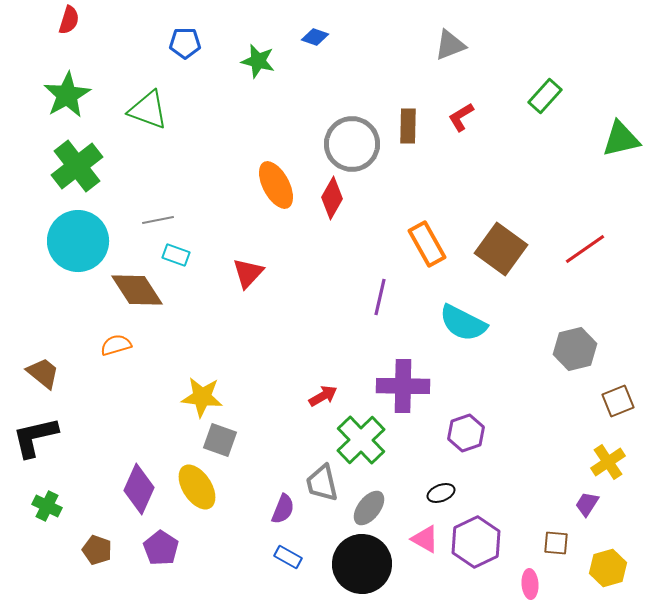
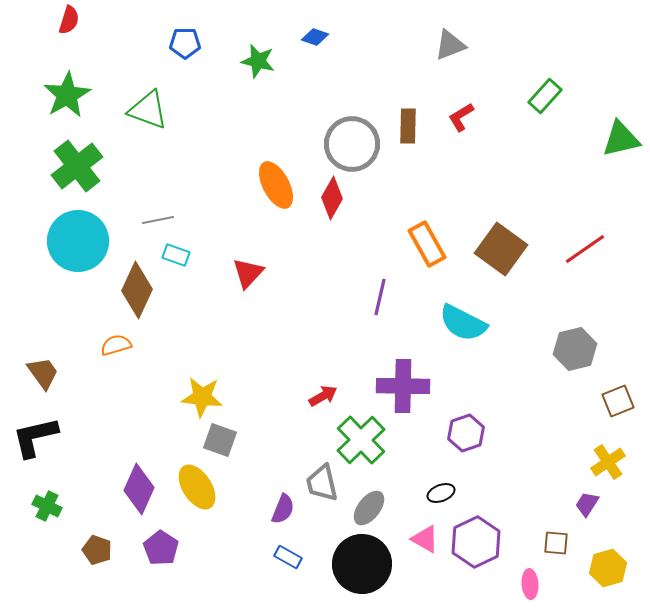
brown diamond at (137, 290): rotated 58 degrees clockwise
brown trapezoid at (43, 373): rotated 15 degrees clockwise
